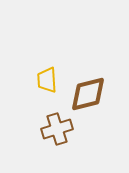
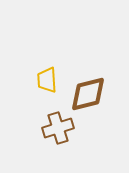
brown cross: moved 1 px right, 1 px up
